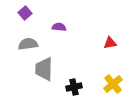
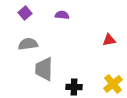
purple semicircle: moved 3 px right, 12 px up
red triangle: moved 1 px left, 3 px up
black cross: rotated 14 degrees clockwise
